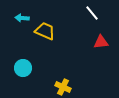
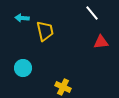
yellow trapezoid: rotated 55 degrees clockwise
